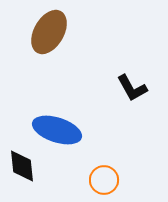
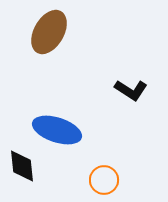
black L-shape: moved 1 px left, 2 px down; rotated 28 degrees counterclockwise
